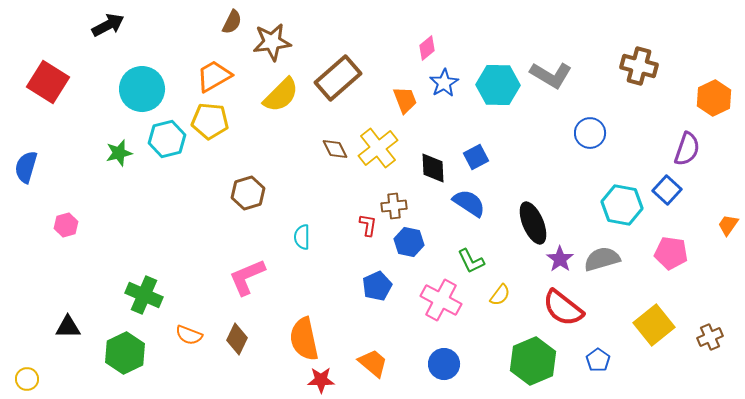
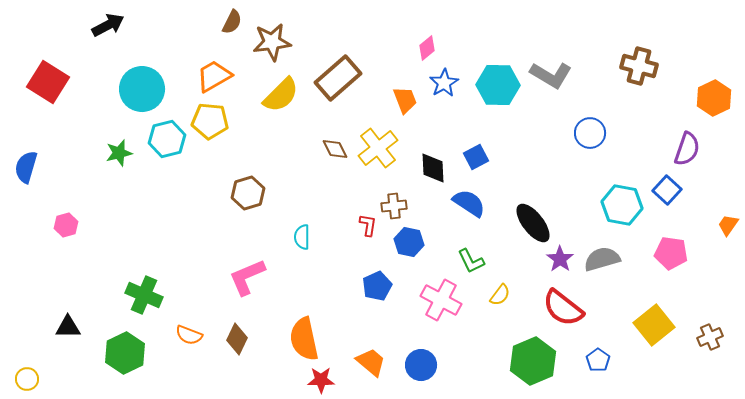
black ellipse at (533, 223): rotated 15 degrees counterclockwise
orange trapezoid at (373, 363): moved 2 px left, 1 px up
blue circle at (444, 364): moved 23 px left, 1 px down
